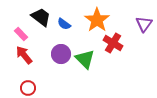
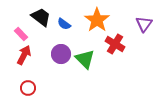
red cross: moved 2 px right, 1 px down
red arrow: rotated 66 degrees clockwise
